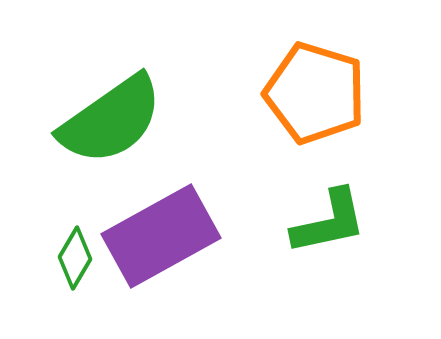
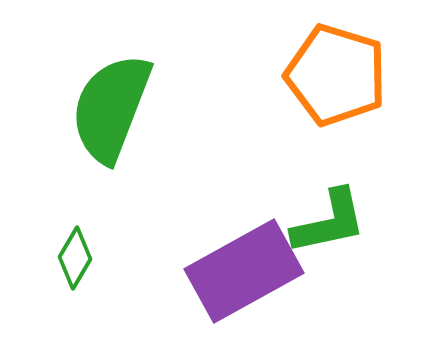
orange pentagon: moved 21 px right, 18 px up
green semicircle: moved 12 px up; rotated 146 degrees clockwise
purple rectangle: moved 83 px right, 35 px down
